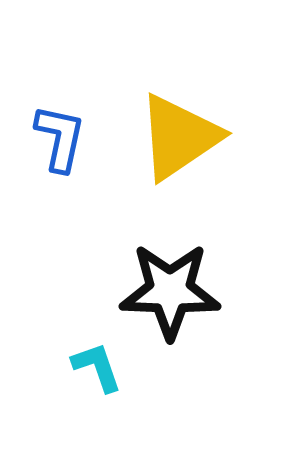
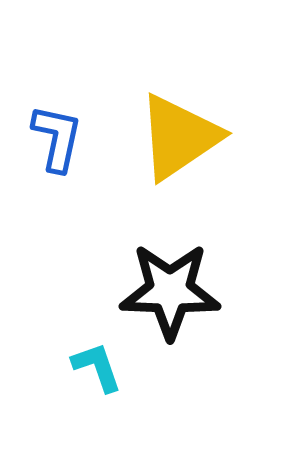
blue L-shape: moved 3 px left
